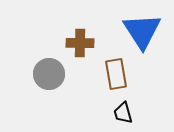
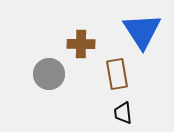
brown cross: moved 1 px right, 1 px down
brown rectangle: moved 1 px right
black trapezoid: rotated 10 degrees clockwise
